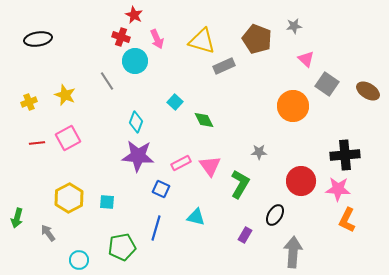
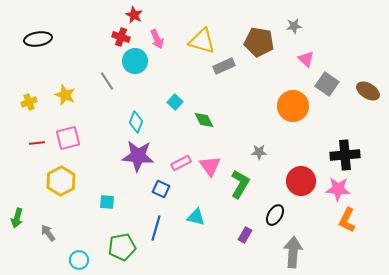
brown pentagon at (257, 39): moved 2 px right, 3 px down; rotated 12 degrees counterclockwise
pink square at (68, 138): rotated 15 degrees clockwise
yellow hexagon at (69, 198): moved 8 px left, 17 px up
